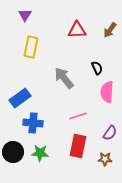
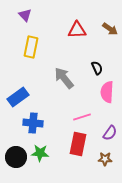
purple triangle: rotated 16 degrees counterclockwise
brown arrow: moved 1 px up; rotated 91 degrees counterclockwise
blue rectangle: moved 2 px left, 1 px up
pink line: moved 4 px right, 1 px down
red rectangle: moved 2 px up
black circle: moved 3 px right, 5 px down
